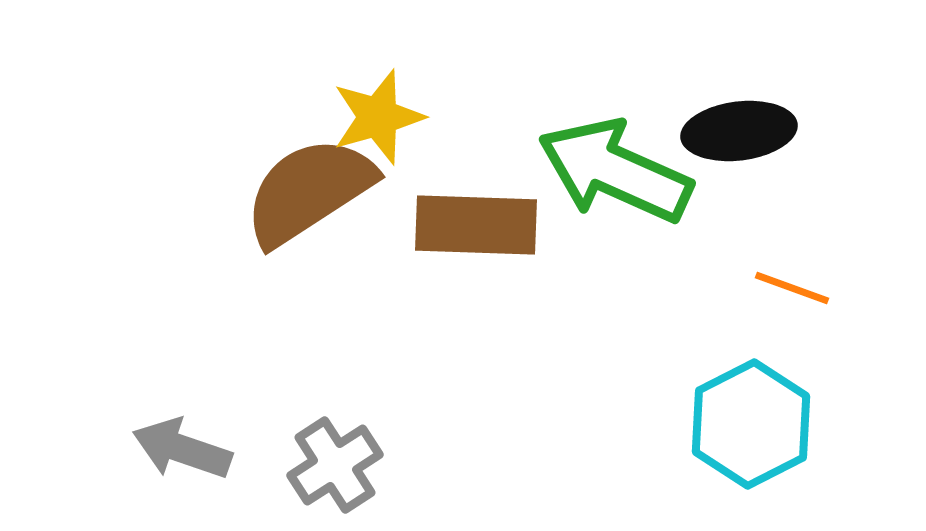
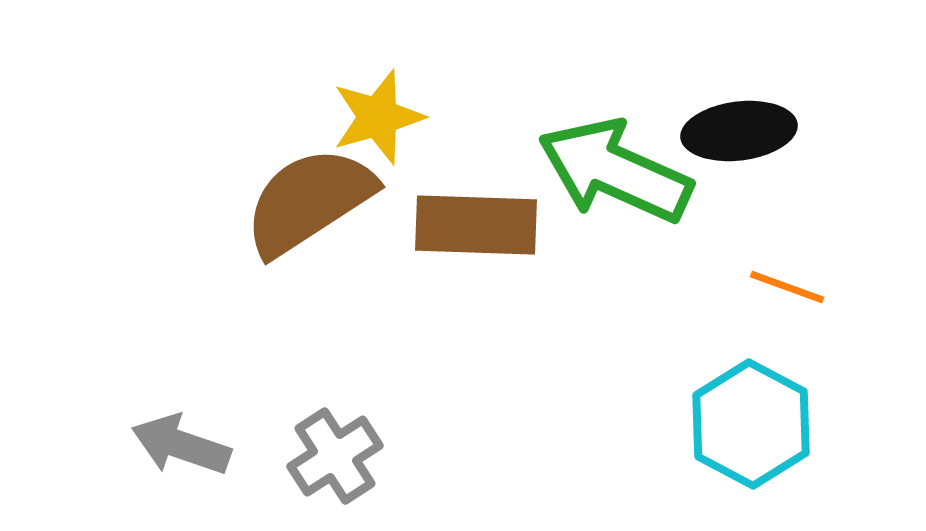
brown semicircle: moved 10 px down
orange line: moved 5 px left, 1 px up
cyan hexagon: rotated 5 degrees counterclockwise
gray arrow: moved 1 px left, 4 px up
gray cross: moved 9 px up
